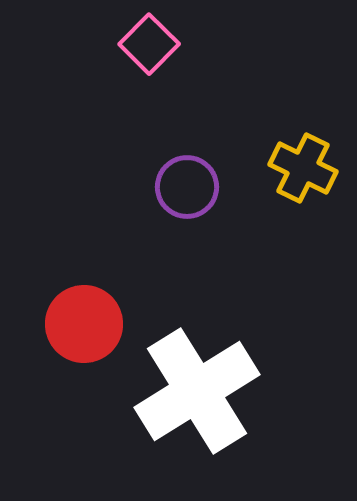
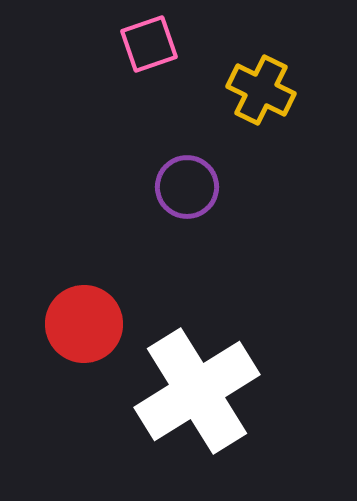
pink square: rotated 26 degrees clockwise
yellow cross: moved 42 px left, 78 px up
